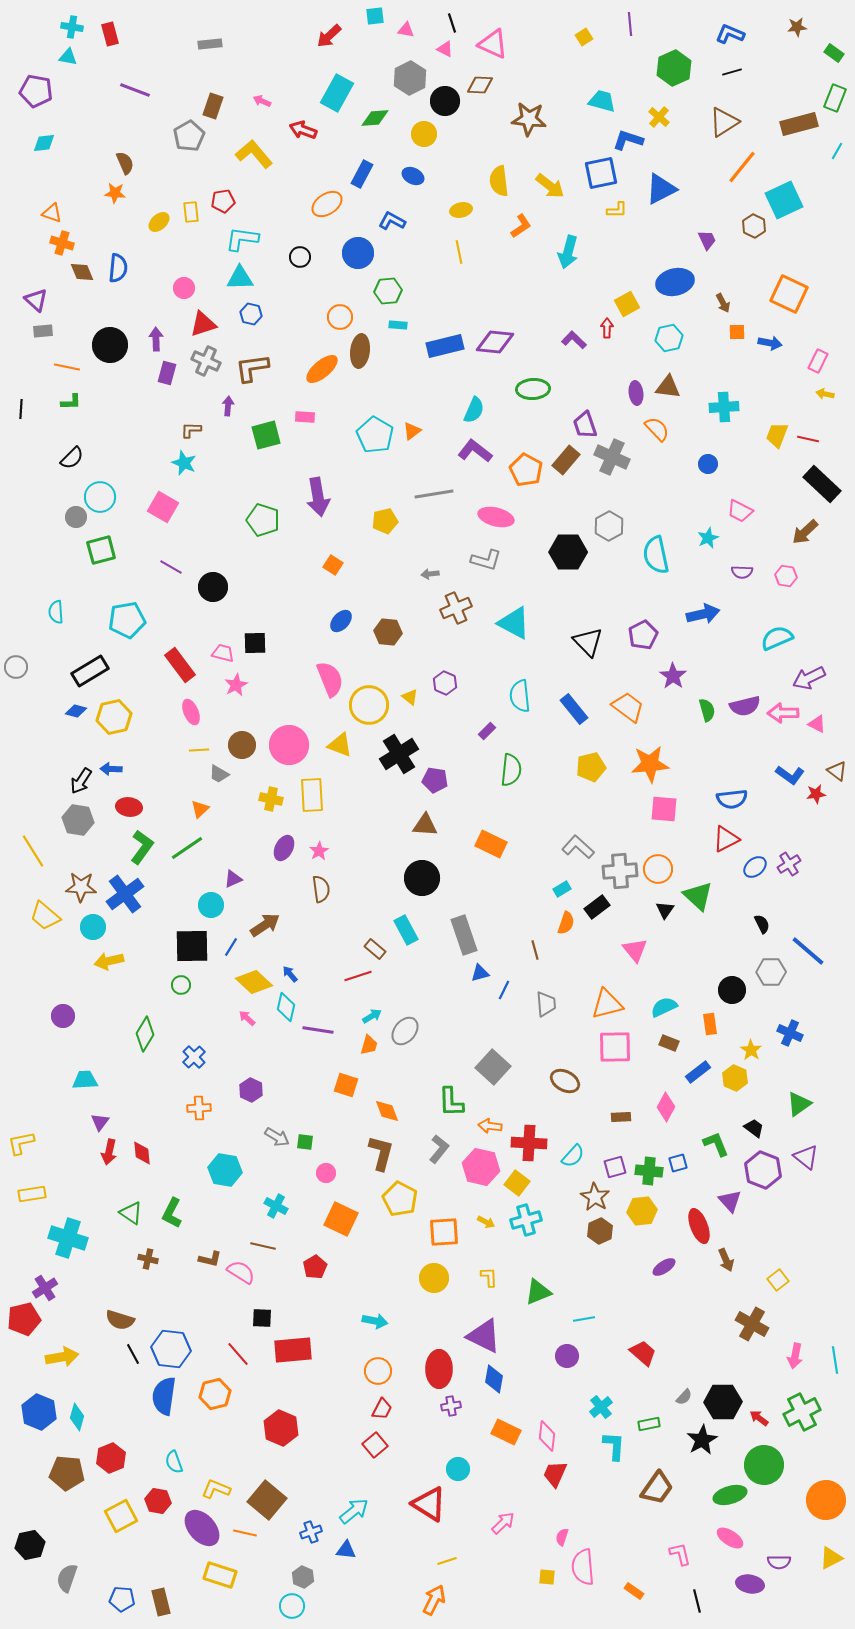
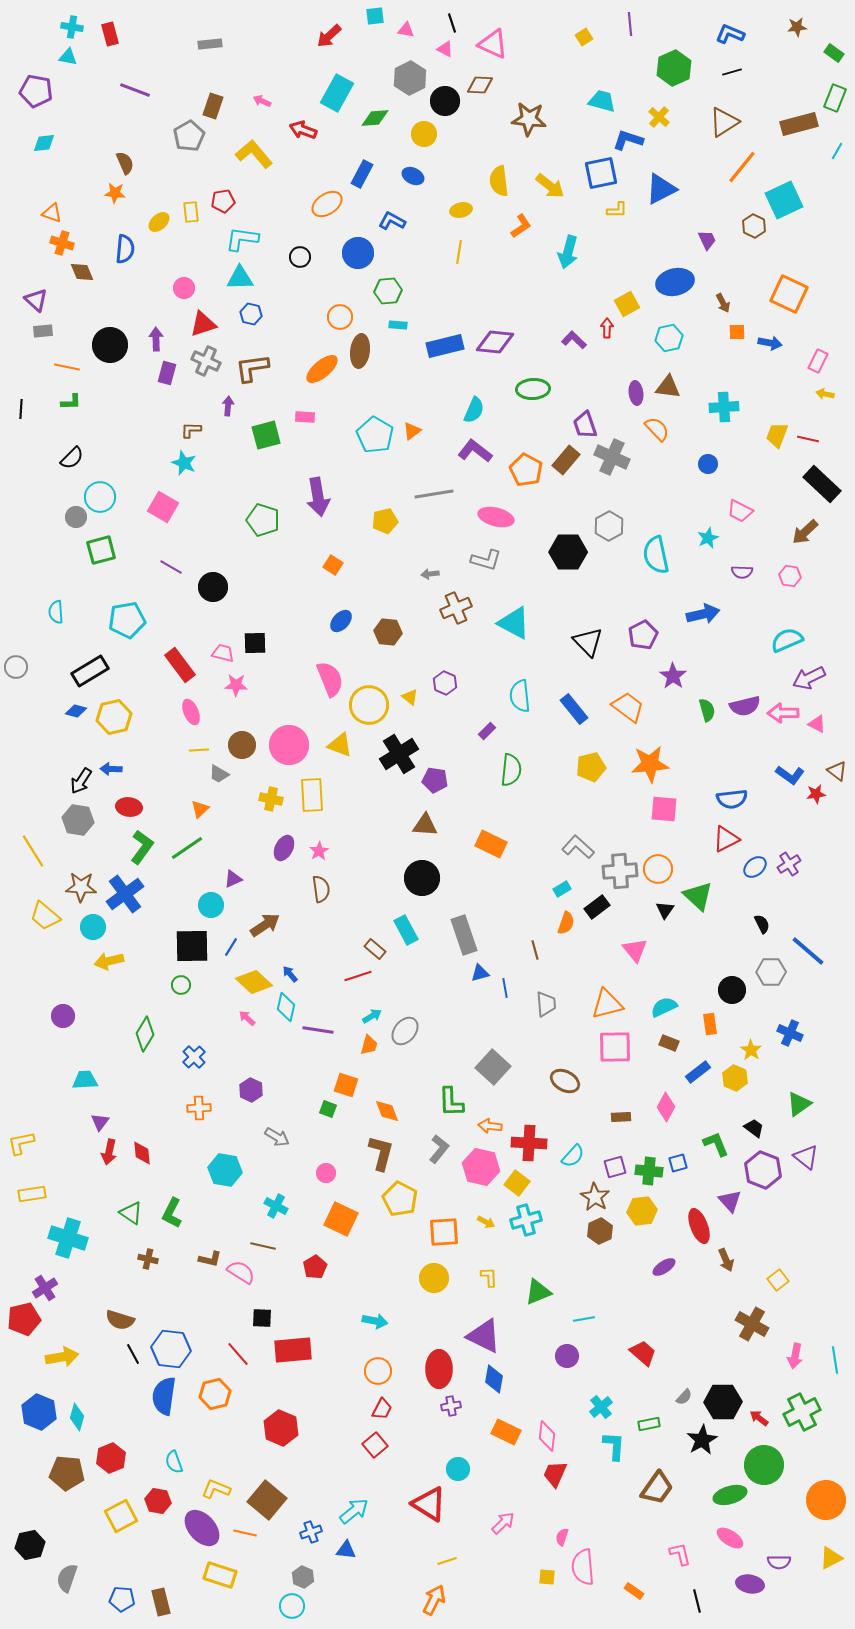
yellow line at (459, 252): rotated 20 degrees clockwise
blue semicircle at (118, 268): moved 7 px right, 19 px up
pink hexagon at (786, 576): moved 4 px right
cyan semicircle at (777, 638): moved 10 px right, 2 px down
pink star at (236, 685): rotated 30 degrees clockwise
blue line at (504, 990): moved 1 px right, 2 px up; rotated 36 degrees counterclockwise
green square at (305, 1142): moved 23 px right, 33 px up; rotated 12 degrees clockwise
